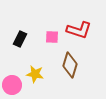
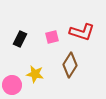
red L-shape: moved 3 px right, 2 px down
pink square: rotated 16 degrees counterclockwise
brown diamond: rotated 15 degrees clockwise
